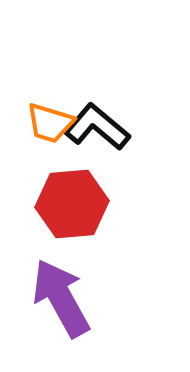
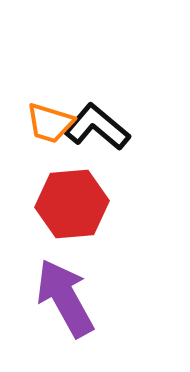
purple arrow: moved 4 px right
